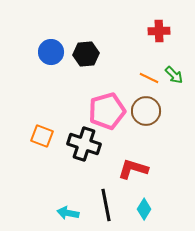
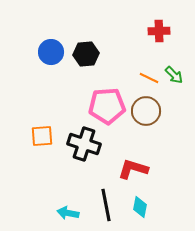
pink pentagon: moved 5 px up; rotated 12 degrees clockwise
orange square: rotated 25 degrees counterclockwise
cyan diamond: moved 4 px left, 2 px up; rotated 20 degrees counterclockwise
